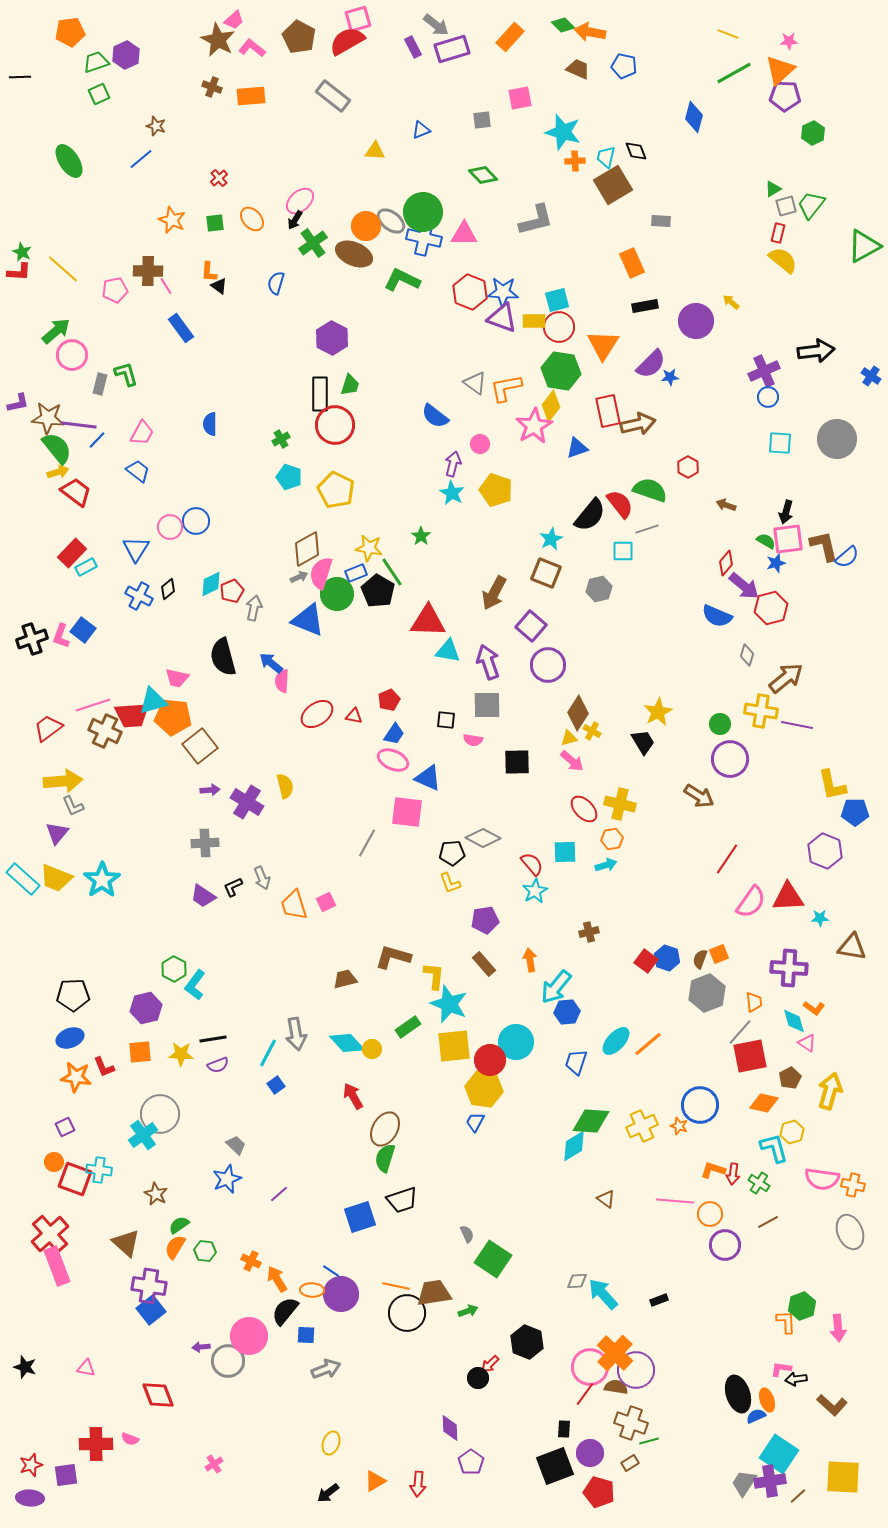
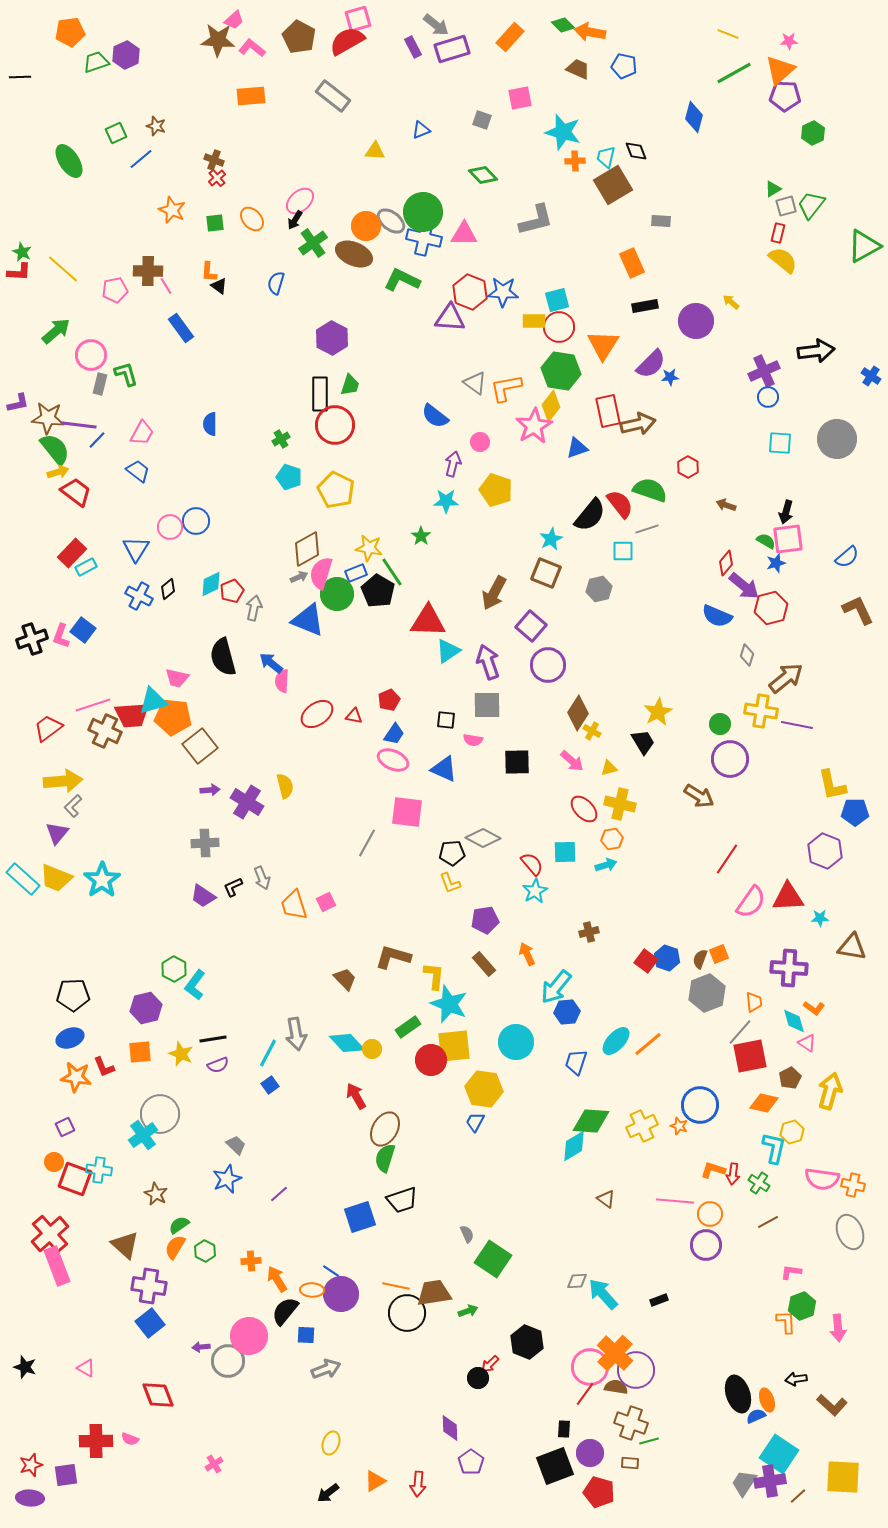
brown star at (218, 40): rotated 24 degrees counterclockwise
brown cross at (212, 87): moved 2 px right, 73 px down
green square at (99, 94): moved 17 px right, 39 px down
gray square at (482, 120): rotated 24 degrees clockwise
red cross at (219, 178): moved 2 px left
orange star at (172, 220): moved 10 px up
purple triangle at (502, 318): moved 52 px left; rotated 16 degrees counterclockwise
pink circle at (72, 355): moved 19 px right
pink circle at (480, 444): moved 2 px up
green semicircle at (57, 448): moved 2 px left, 1 px down
cyan star at (452, 493): moved 6 px left, 8 px down; rotated 30 degrees counterclockwise
brown L-shape at (824, 546): moved 34 px right, 64 px down; rotated 12 degrees counterclockwise
cyan triangle at (448, 651): rotated 44 degrees counterclockwise
yellow triangle at (569, 738): moved 40 px right, 30 px down
blue triangle at (428, 778): moved 16 px right, 9 px up
gray L-shape at (73, 806): rotated 70 degrees clockwise
orange arrow at (530, 960): moved 3 px left, 6 px up; rotated 15 degrees counterclockwise
brown trapezoid at (345, 979): rotated 60 degrees clockwise
yellow star at (181, 1054): rotated 20 degrees clockwise
red circle at (490, 1060): moved 59 px left
blue square at (276, 1085): moved 6 px left
red arrow at (353, 1096): moved 3 px right
cyan L-shape at (774, 1148): rotated 28 degrees clockwise
brown triangle at (126, 1243): moved 1 px left, 2 px down
purple circle at (725, 1245): moved 19 px left
green hexagon at (205, 1251): rotated 20 degrees clockwise
orange cross at (251, 1261): rotated 30 degrees counterclockwise
blue square at (151, 1310): moved 1 px left, 13 px down
pink triangle at (86, 1368): rotated 18 degrees clockwise
pink L-shape at (781, 1369): moved 10 px right, 97 px up
red cross at (96, 1444): moved 3 px up
brown rectangle at (630, 1463): rotated 36 degrees clockwise
